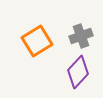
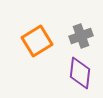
purple diamond: moved 2 px right, 1 px down; rotated 36 degrees counterclockwise
